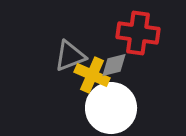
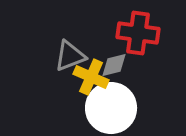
yellow cross: moved 1 px left, 2 px down
